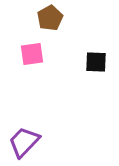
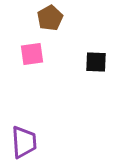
purple trapezoid: rotated 132 degrees clockwise
